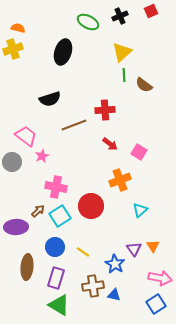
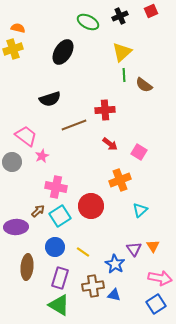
black ellipse: rotated 15 degrees clockwise
purple rectangle: moved 4 px right
